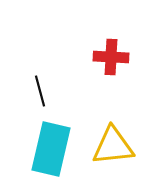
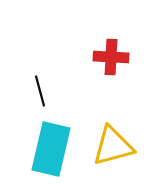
yellow triangle: rotated 9 degrees counterclockwise
